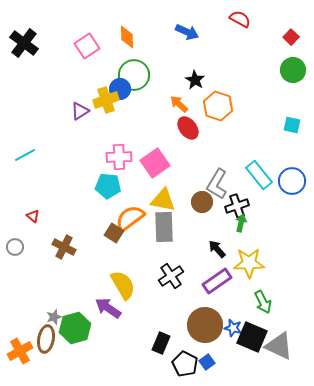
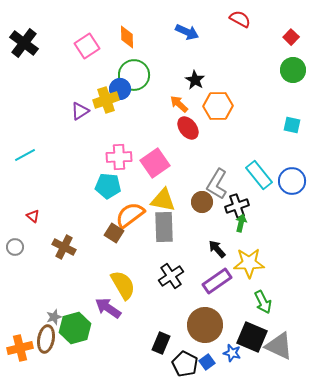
orange hexagon at (218, 106): rotated 20 degrees counterclockwise
orange semicircle at (130, 218): moved 3 px up
blue star at (233, 328): moved 1 px left, 25 px down
orange cross at (20, 351): moved 3 px up; rotated 15 degrees clockwise
